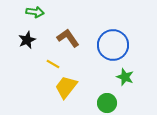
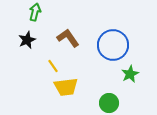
green arrow: rotated 84 degrees counterclockwise
yellow line: moved 2 px down; rotated 24 degrees clockwise
green star: moved 5 px right, 3 px up; rotated 24 degrees clockwise
yellow trapezoid: rotated 135 degrees counterclockwise
green circle: moved 2 px right
